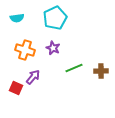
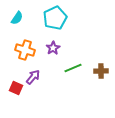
cyan semicircle: rotated 48 degrees counterclockwise
purple star: rotated 16 degrees clockwise
green line: moved 1 px left
